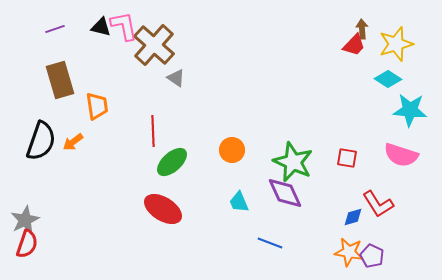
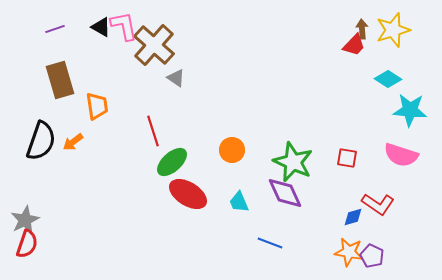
black triangle: rotated 15 degrees clockwise
yellow star: moved 3 px left, 14 px up
red line: rotated 16 degrees counterclockwise
red L-shape: rotated 24 degrees counterclockwise
red ellipse: moved 25 px right, 15 px up
